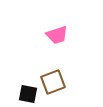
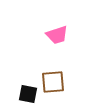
brown square: rotated 15 degrees clockwise
